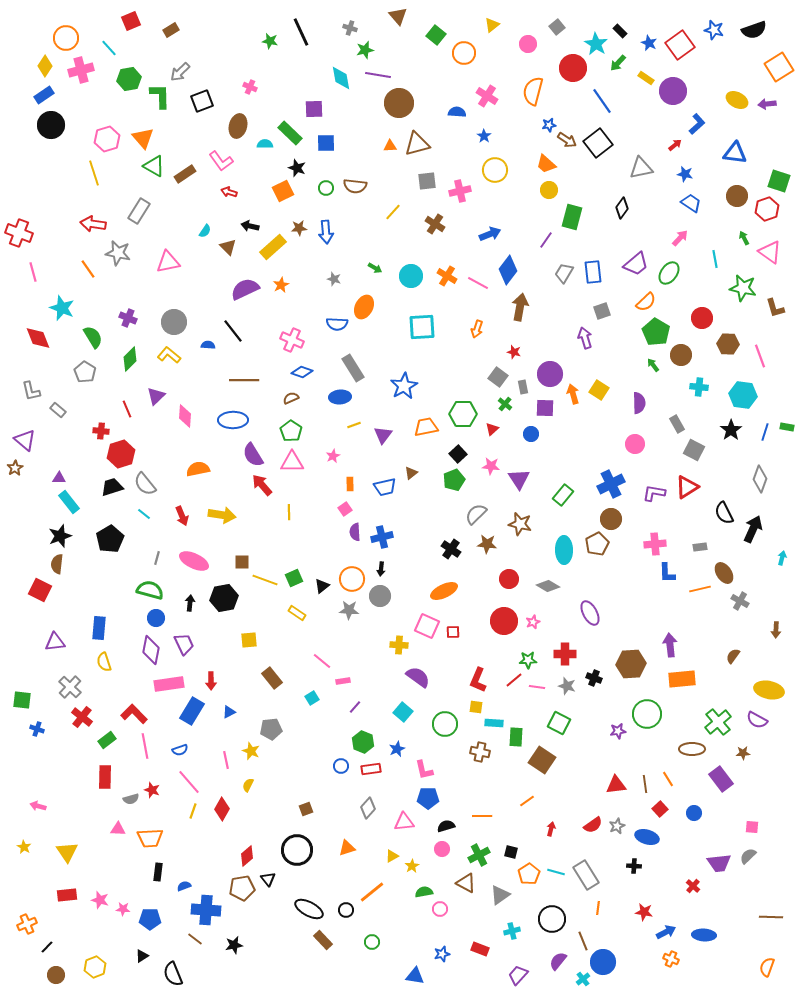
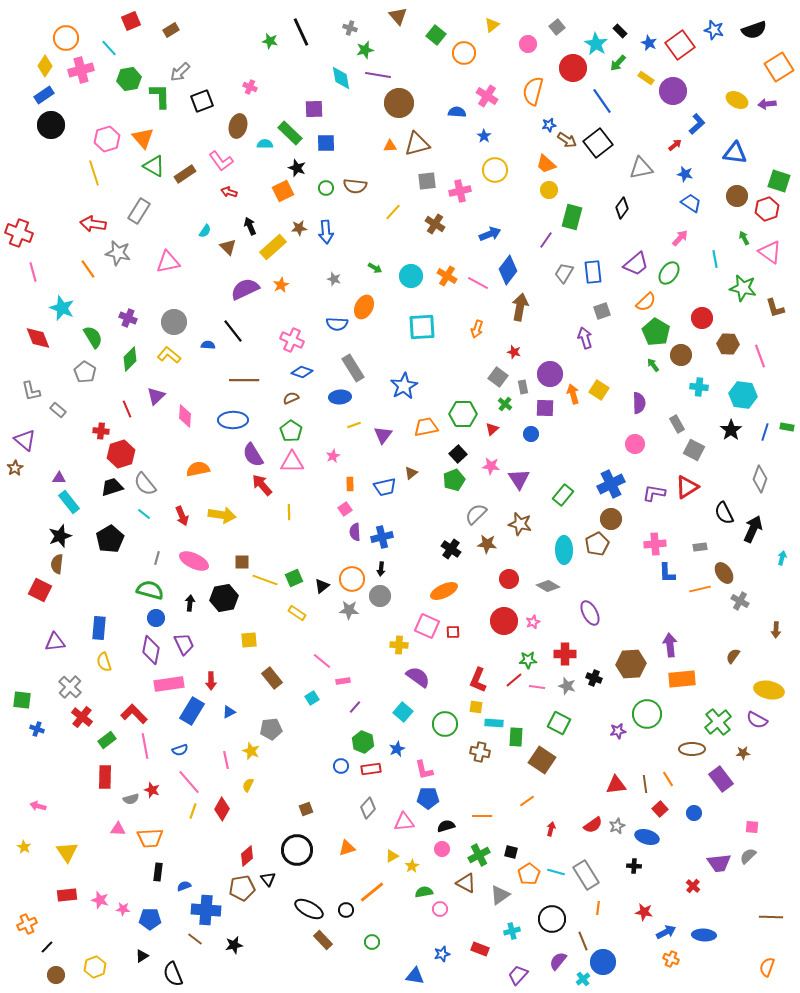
black arrow at (250, 226): rotated 54 degrees clockwise
